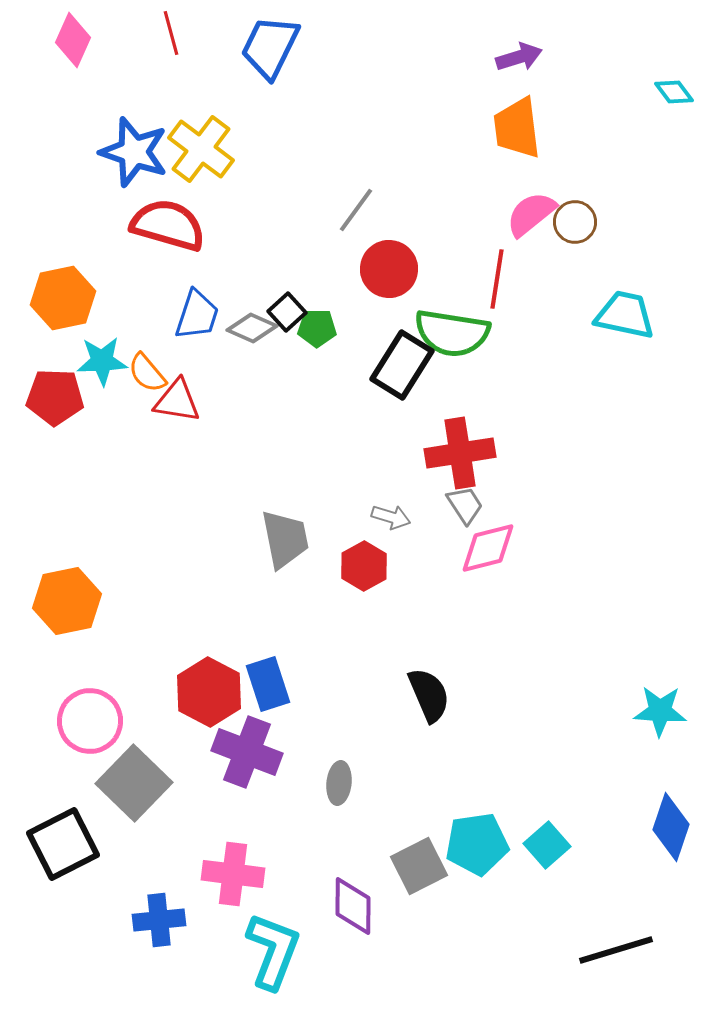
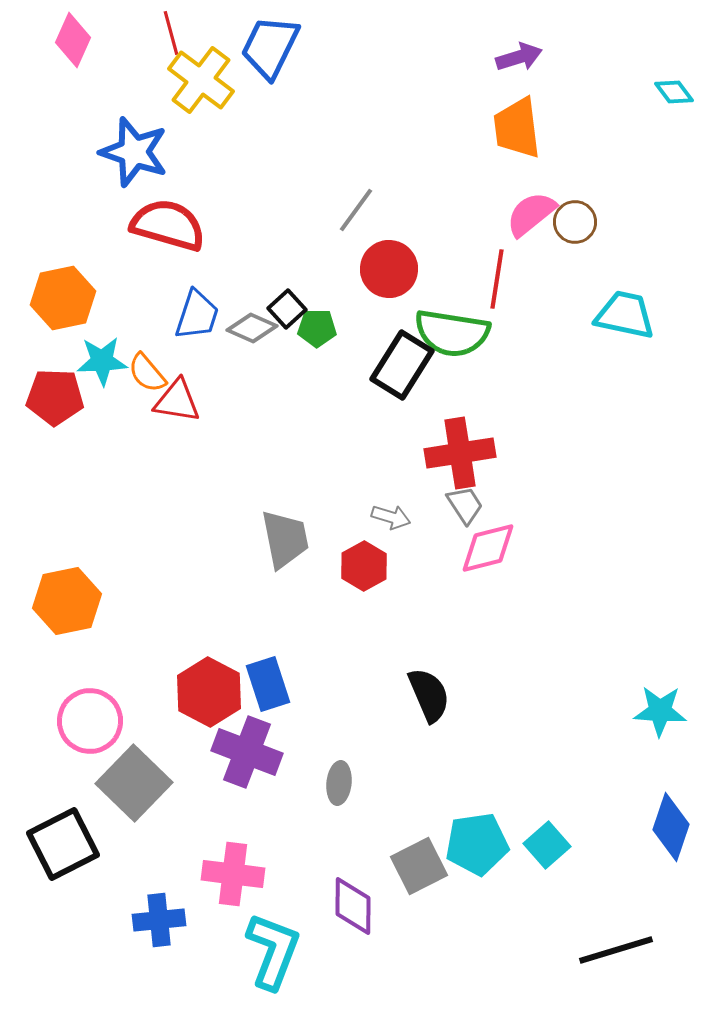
yellow cross at (201, 149): moved 69 px up
black square at (287, 312): moved 3 px up
